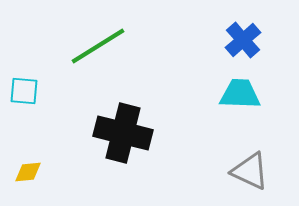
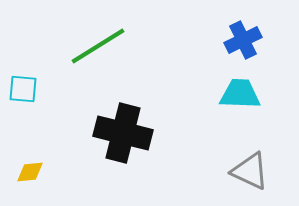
blue cross: rotated 15 degrees clockwise
cyan square: moved 1 px left, 2 px up
yellow diamond: moved 2 px right
